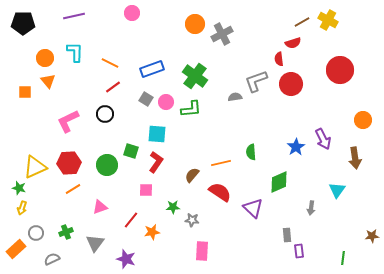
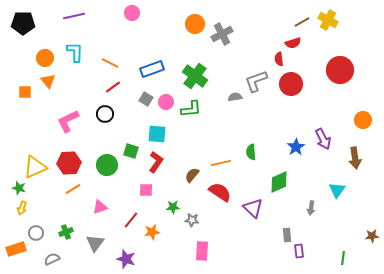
orange rectangle at (16, 249): rotated 24 degrees clockwise
